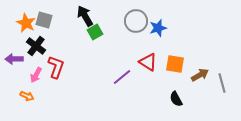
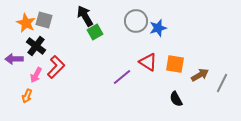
red L-shape: rotated 25 degrees clockwise
gray line: rotated 42 degrees clockwise
orange arrow: rotated 88 degrees clockwise
